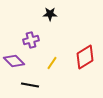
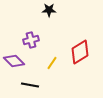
black star: moved 1 px left, 4 px up
red diamond: moved 5 px left, 5 px up
